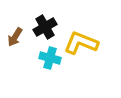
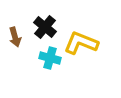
black cross: rotated 20 degrees counterclockwise
brown arrow: rotated 48 degrees counterclockwise
